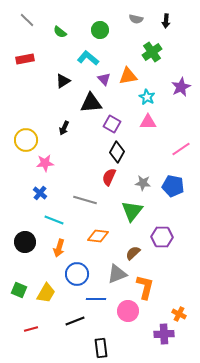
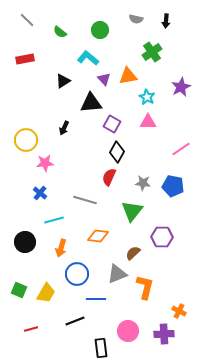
cyan line at (54, 220): rotated 36 degrees counterclockwise
orange arrow at (59, 248): moved 2 px right
pink circle at (128, 311): moved 20 px down
orange cross at (179, 314): moved 3 px up
